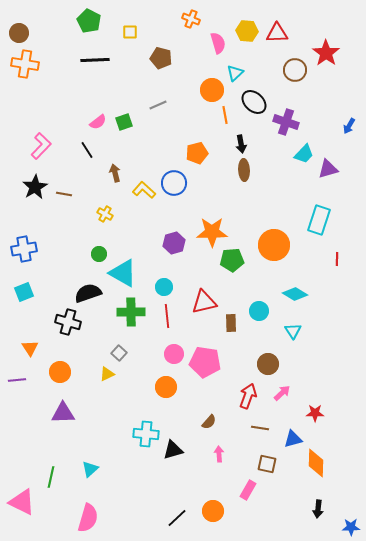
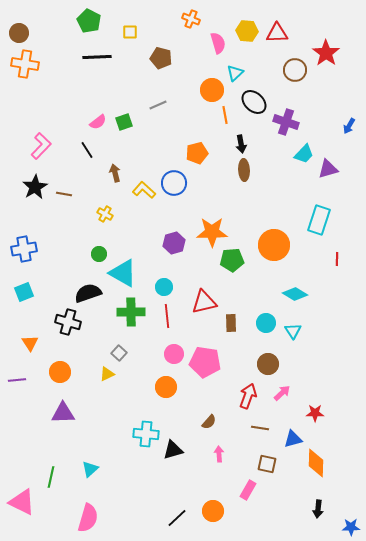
black line at (95, 60): moved 2 px right, 3 px up
cyan circle at (259, 311): moved 7 px right, 12 px down
orange triangle at (30, 348): moved 5 px up
